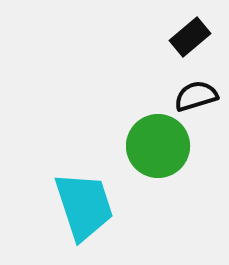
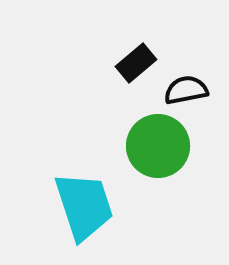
black rectangle: moved 54 px left, 26 px down
black semicircle: moved 10 px left, 6 px up; rotated 6 degrees clockwise
